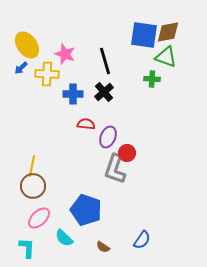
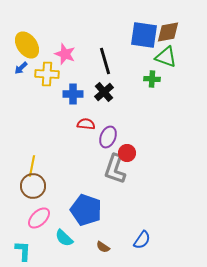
cyan L-shape: moved 4 px left, 3 px down
